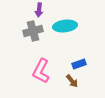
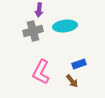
pink L-shape: moved 1 px down
